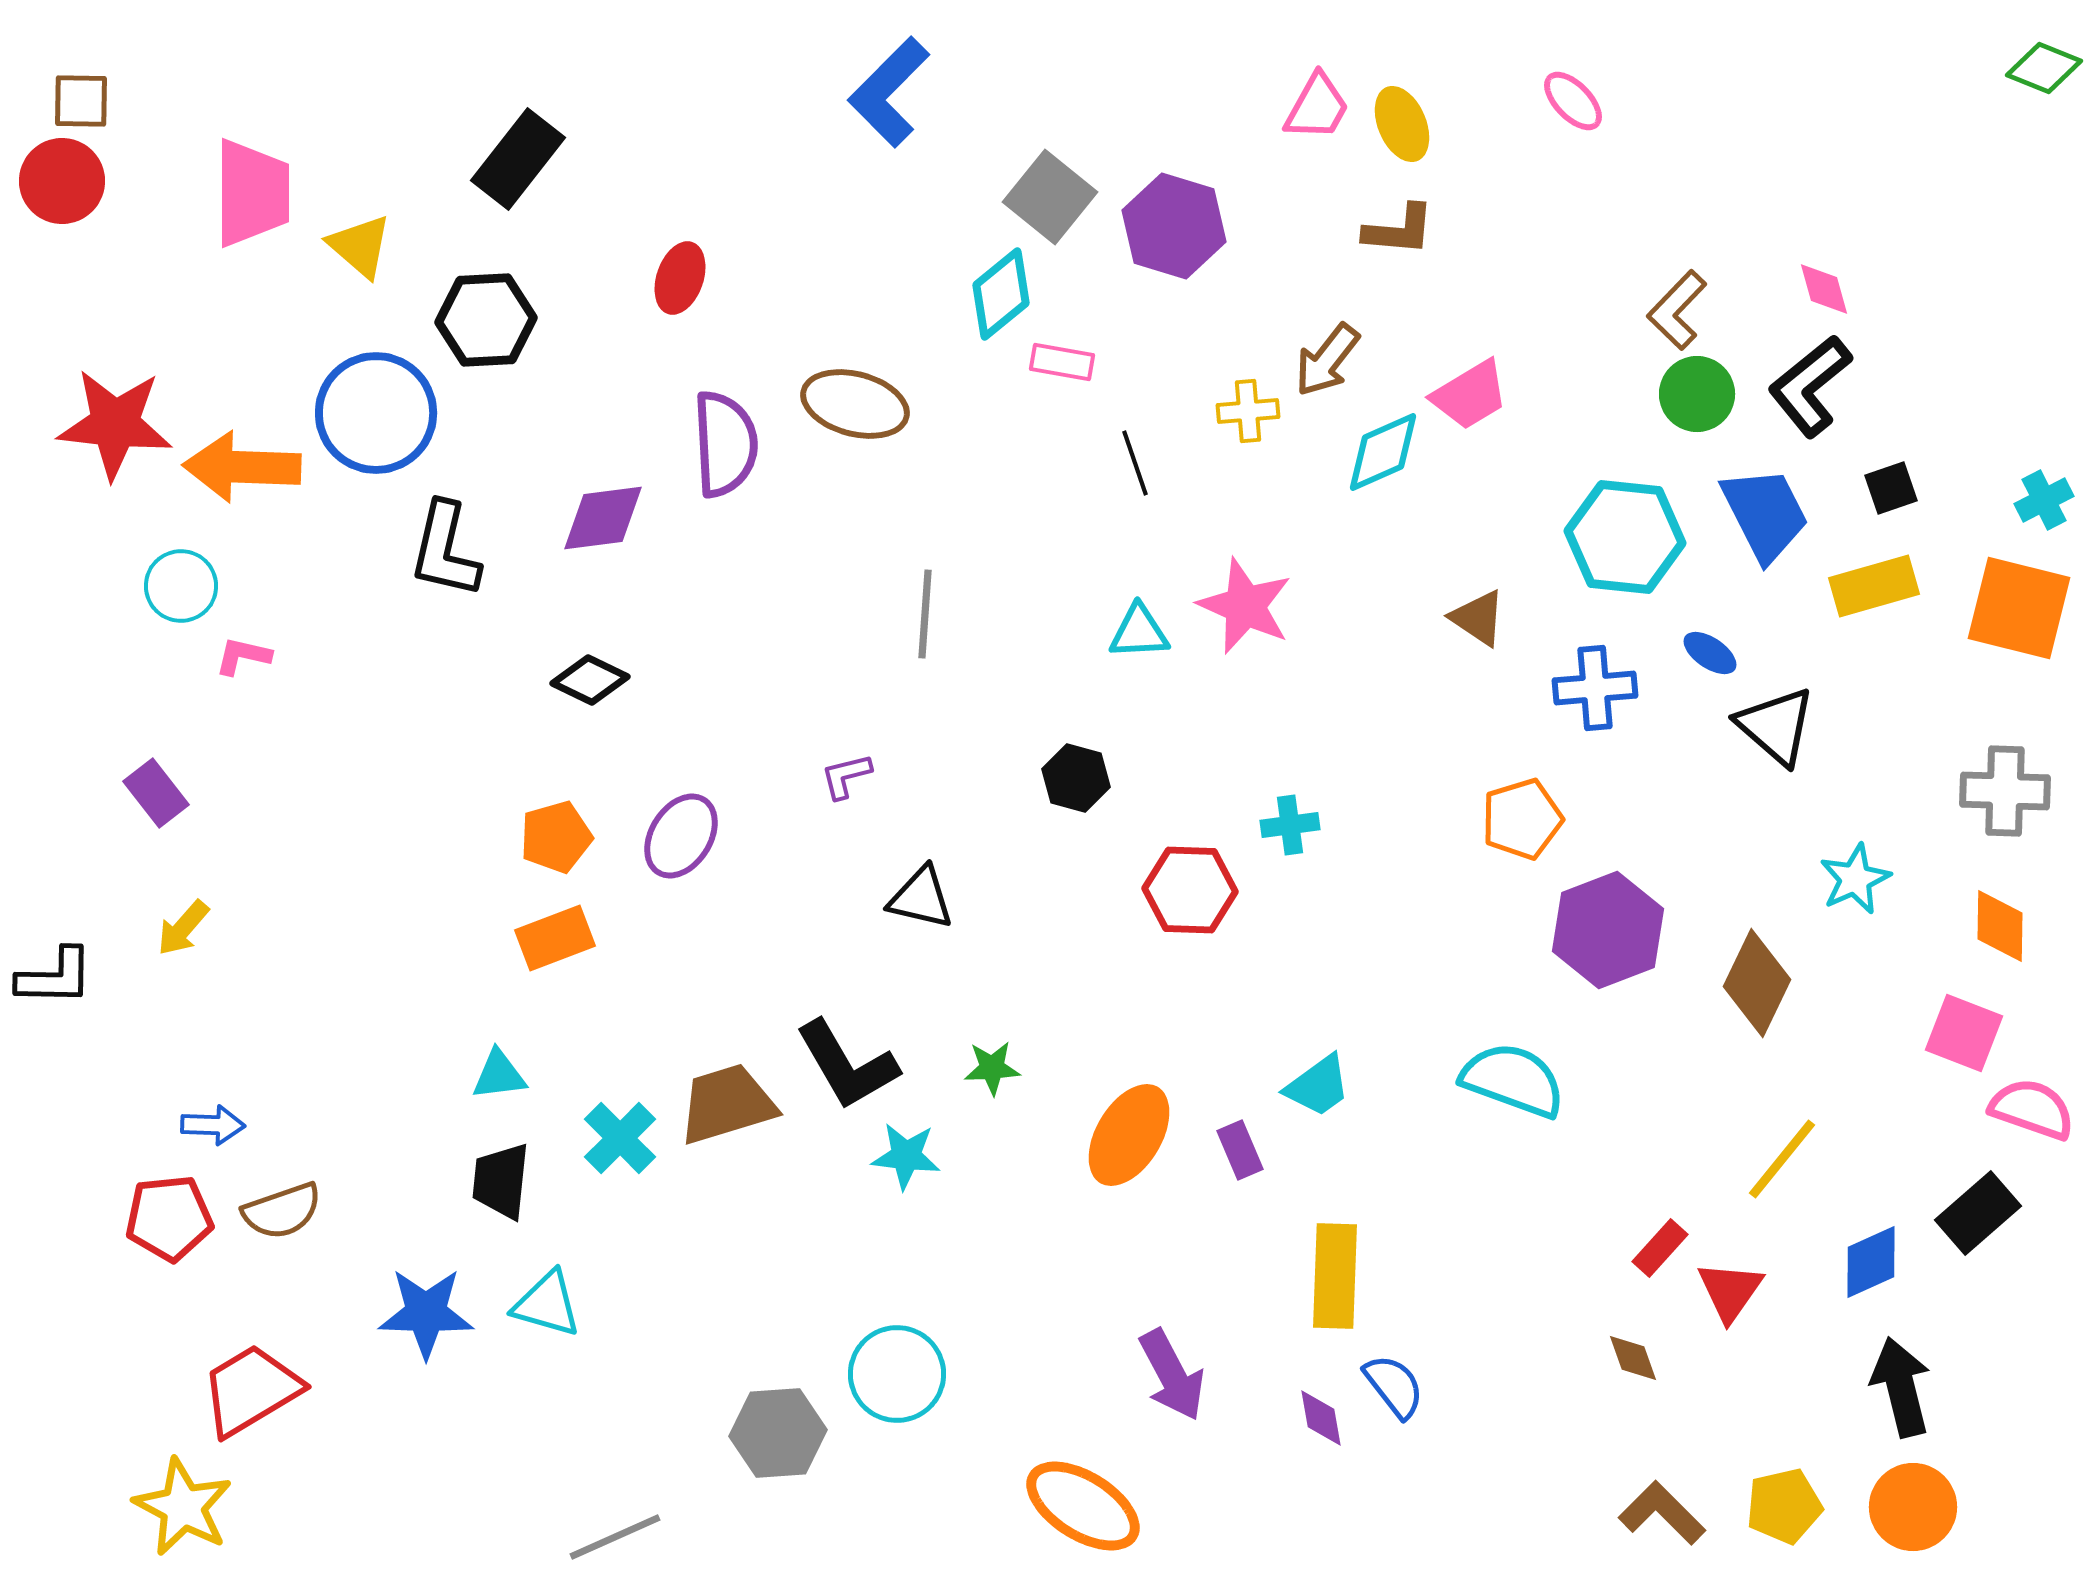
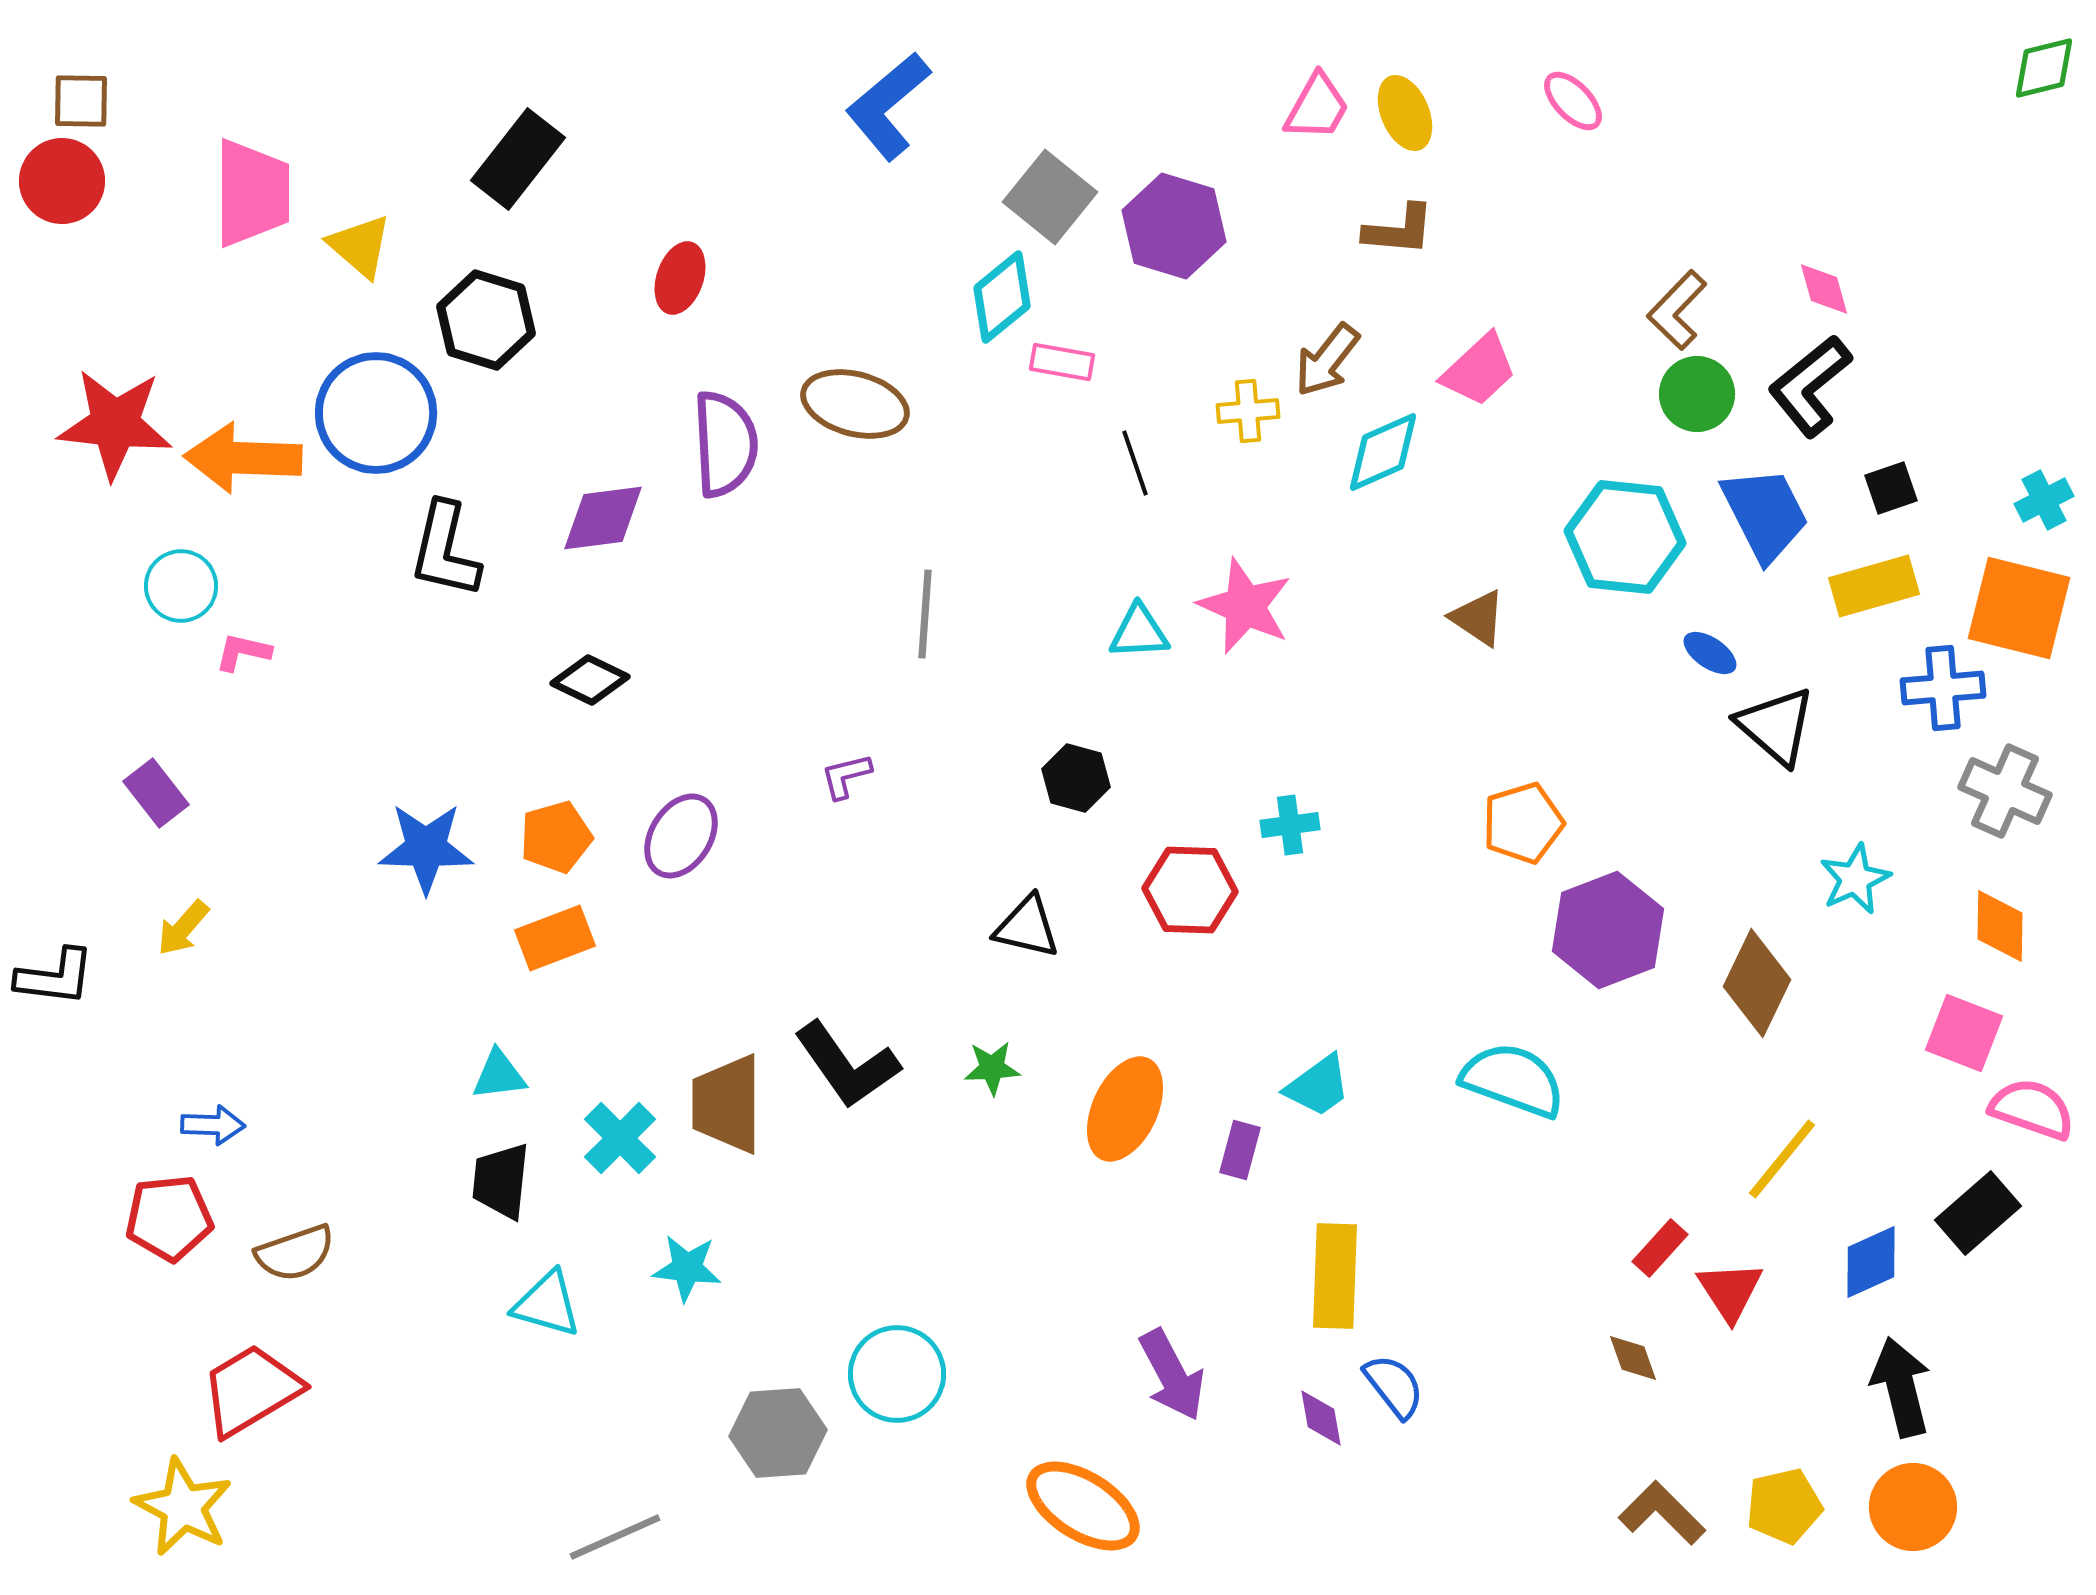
green diamond at (2044, 68): rotated 36 degrees counterclockwise
blue L-shape at (889, 92): moved 1 px left, 14 px down; rotated 5 degrees clockwise
yellow ellipse at (1402, 124): moved 3 px right, 11 px up
cyan diamond at (1001, 294): moved 1 px right, 3 px down
black hexagon at (486, 320): rotated 20 degrees clockwise
pink trapezoid at (1470, 395): moved 9 px right, 25 px up; rotated 12 degrees counterclockwise
orange arrow at (242, 467): moved 1 px right, 9 px up
pink L-shape at (243, 656): moved 4 px up
blue cross at (1595, 688): moved 348 px right
gray cross at (2005, 791): rotated 22 degrees clockwise
orange pentagon at (1522, 819): moved 1 px right, 4 px down
black triangle at (921, 898): moved 106 px right, 29 px down
black L-shape at (55, 977): rotated 6 degrees clockwise
black L-shape at (847, 1065): rotated 5 degrees counterclockwise
brown trapezoid at (727, 1104): rotated 73 degrees counterclockwise
orange ellipse at (1129, 1135): moved 4 px left, 26 px up; rotated 6 degrees counterclockwise
purple rectangle at (1240, 1150): rotated 38 degrees clockwise
cyan star at (906, 1156): moved 219 px left, 112 px down
brown semicircle at (282, 1211): moved 13 px right, 42 px down
red triangle at (1730, 1291): rotated 8 degrees counterclockwise
blue star at (426, 1313): moved 465 px up
